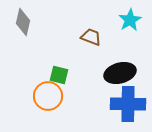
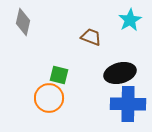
orange circle: moved 1 px right, 2 px down
